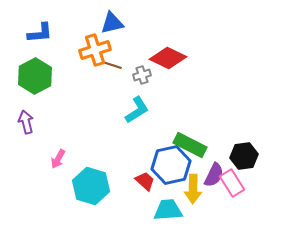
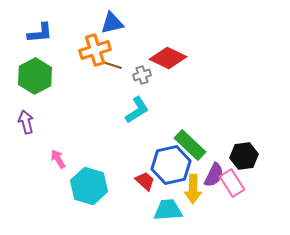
green rectangle: rotated 16 degrees clockwise
pink arrow: rotated 120 degrees clockwise
cyan hexagon: moved 2 px left
